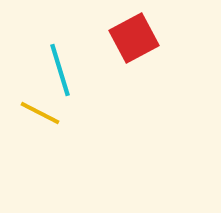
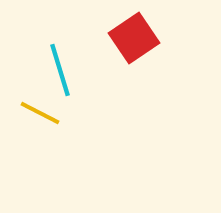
red square: rotated 6 degrees counterclockwise
